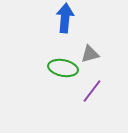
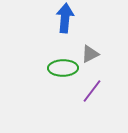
gray triangle: rotated 12 degrees counterclockwise
green ellipse: rotated 12 degrees counterclockwise
